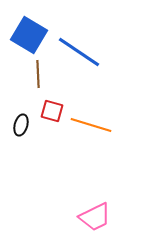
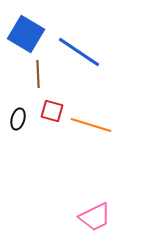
blue square: moved 3 px left, 1 px up
black ellipse: moved 3 px left, 6 px up
